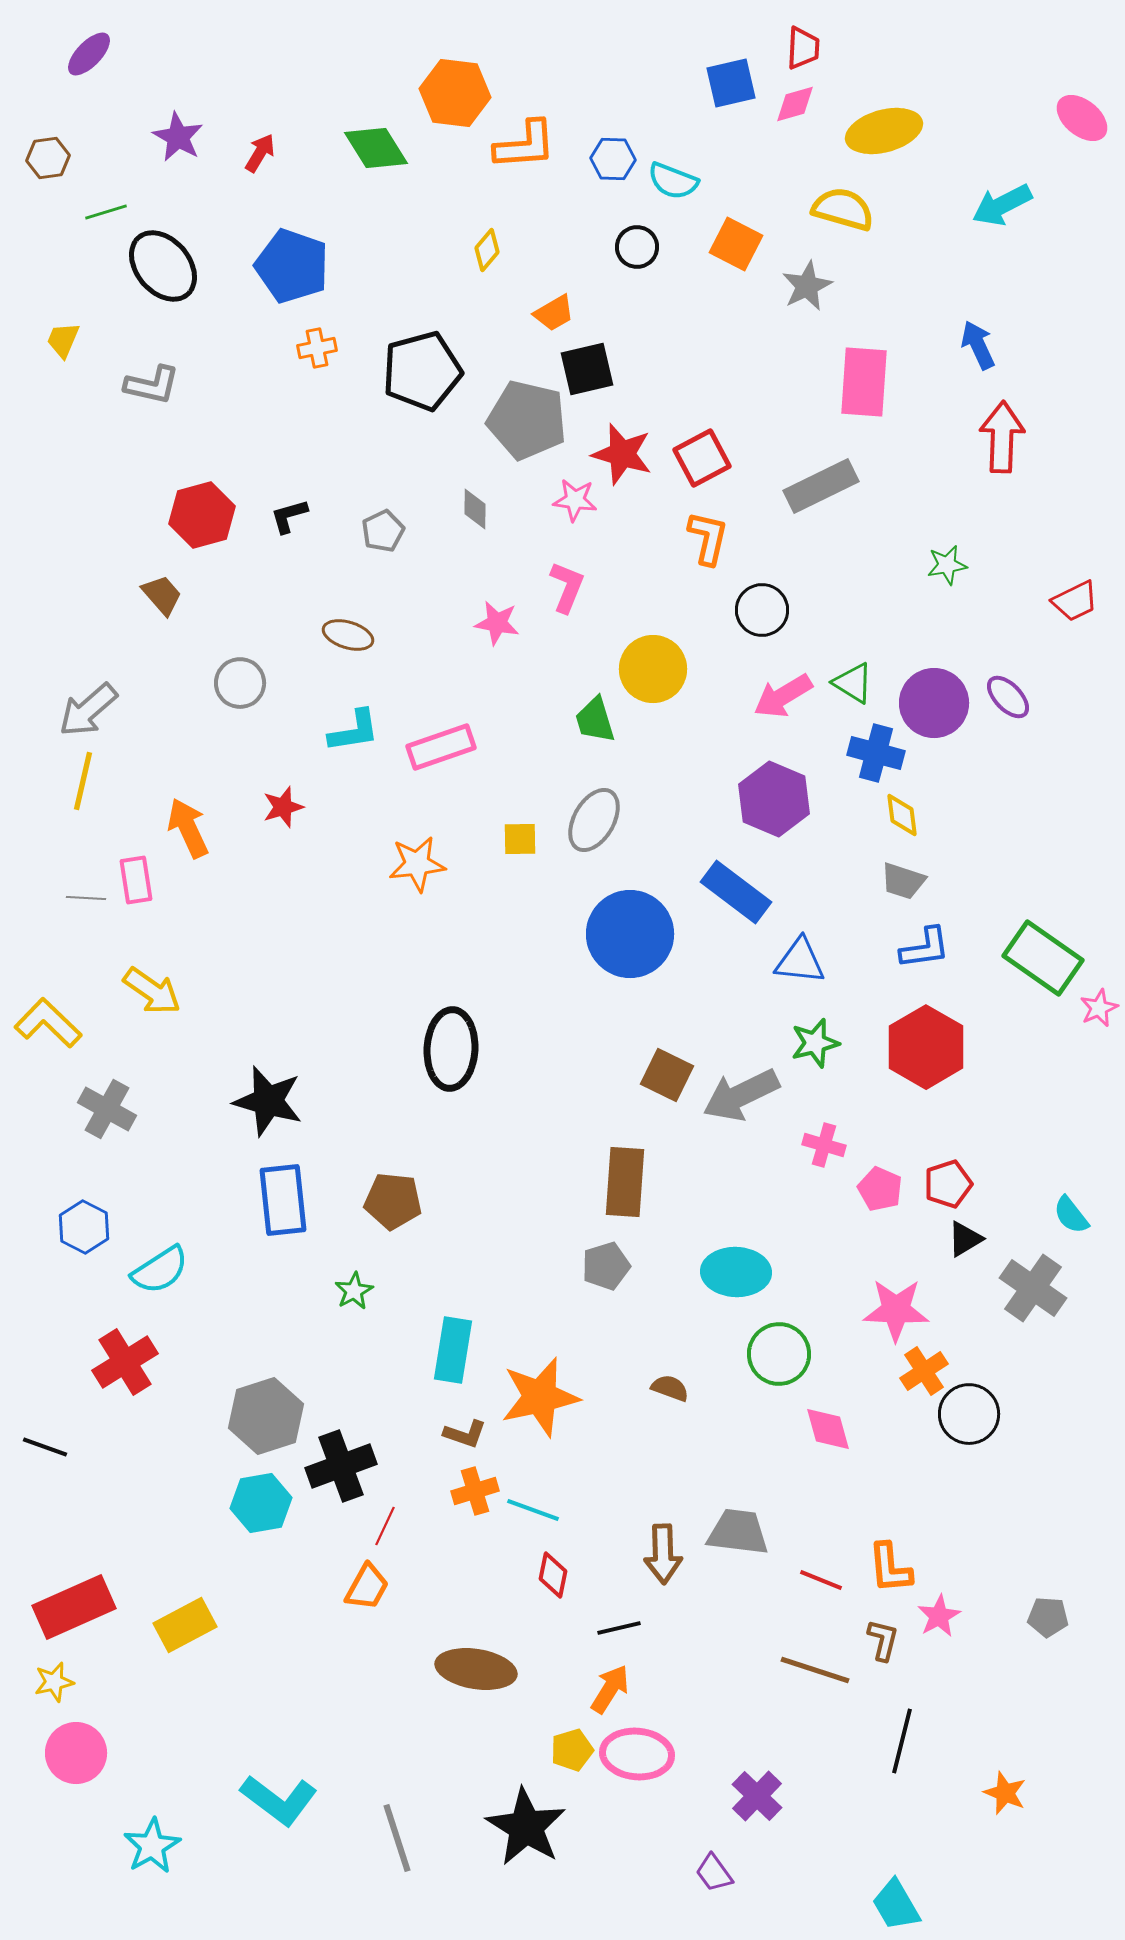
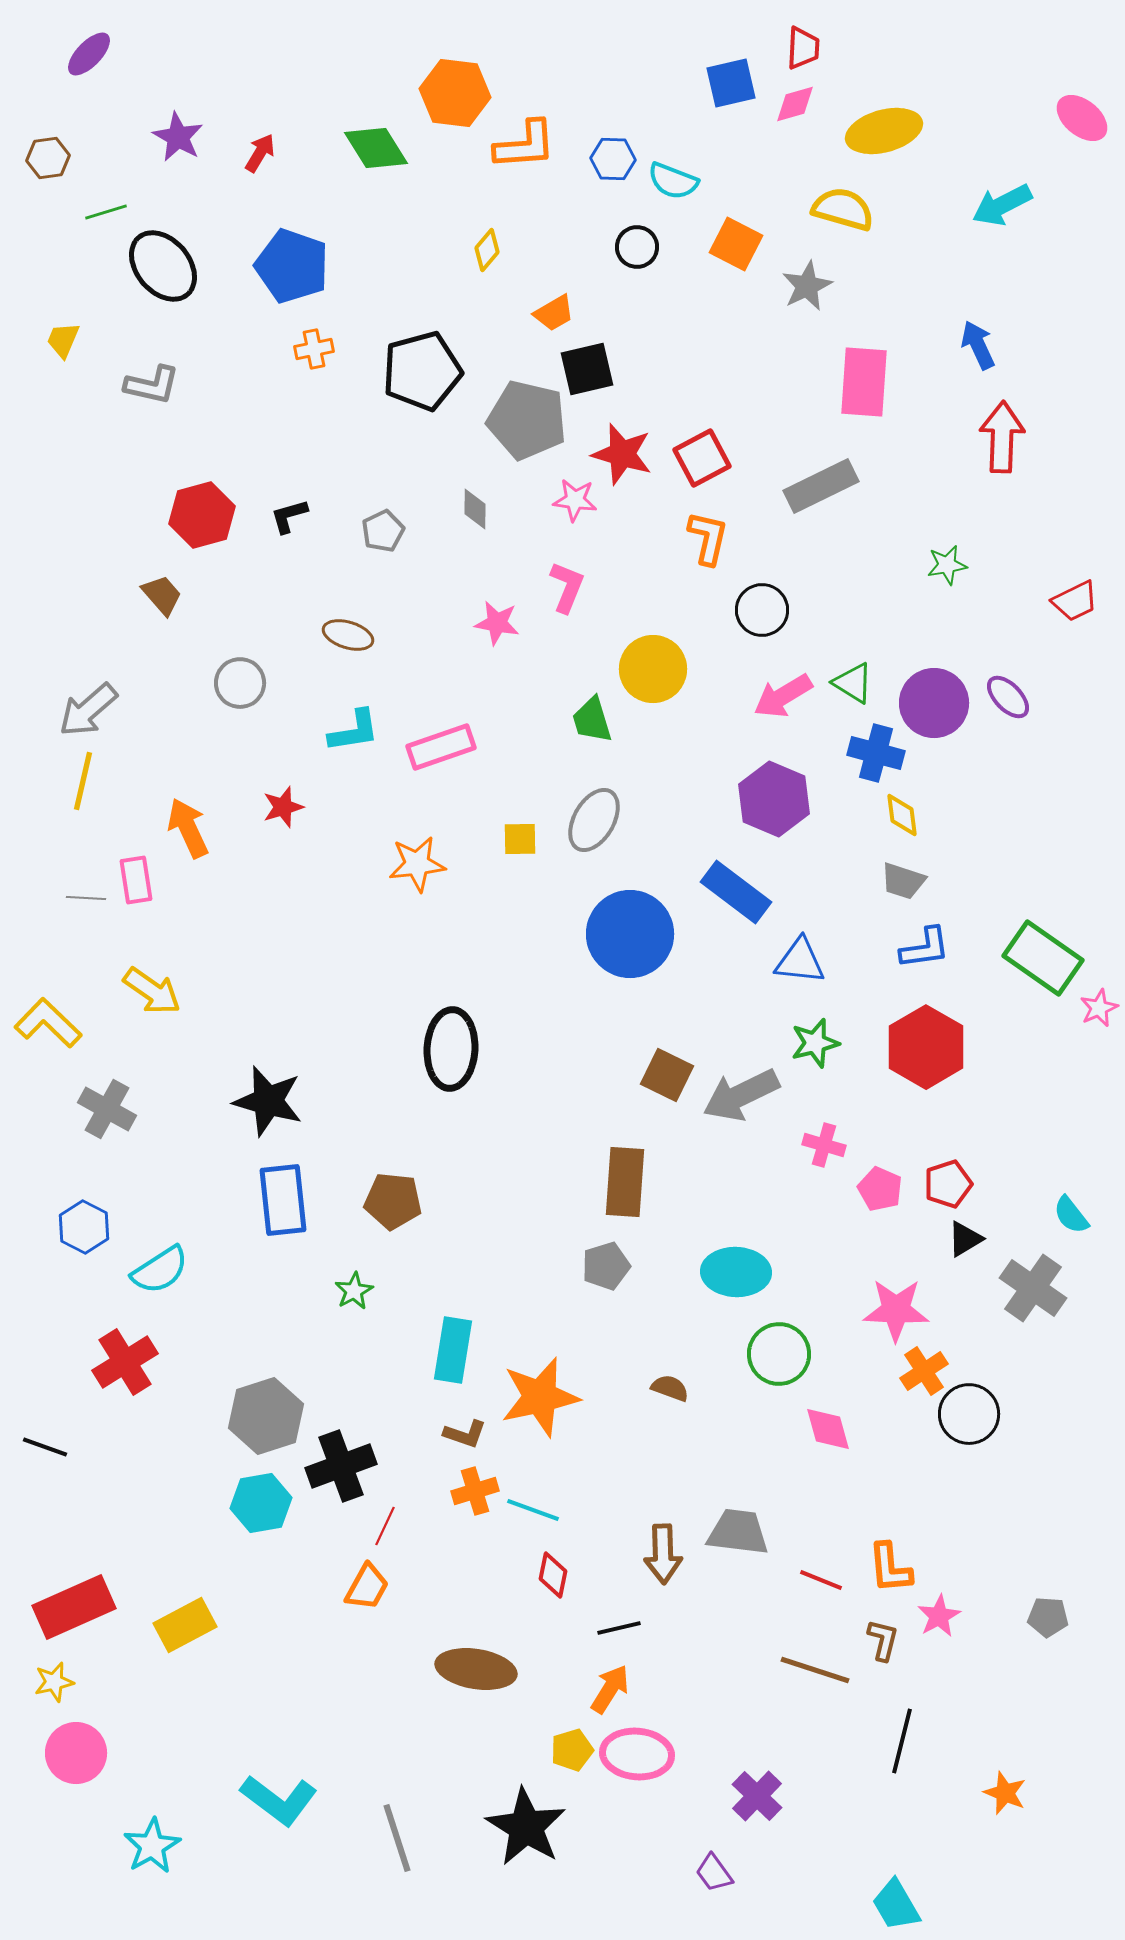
orange cross at (317, 348): moved 3 px left, 1 px down
green trapezoid at (595, 720): moved 3 px left
